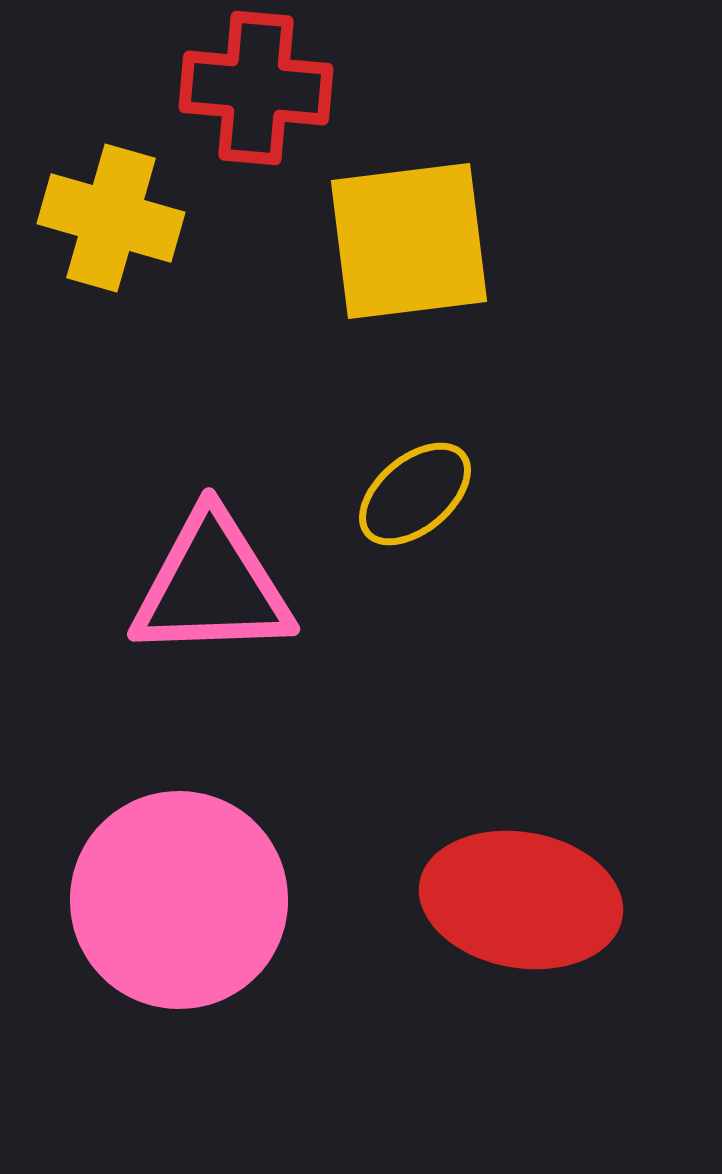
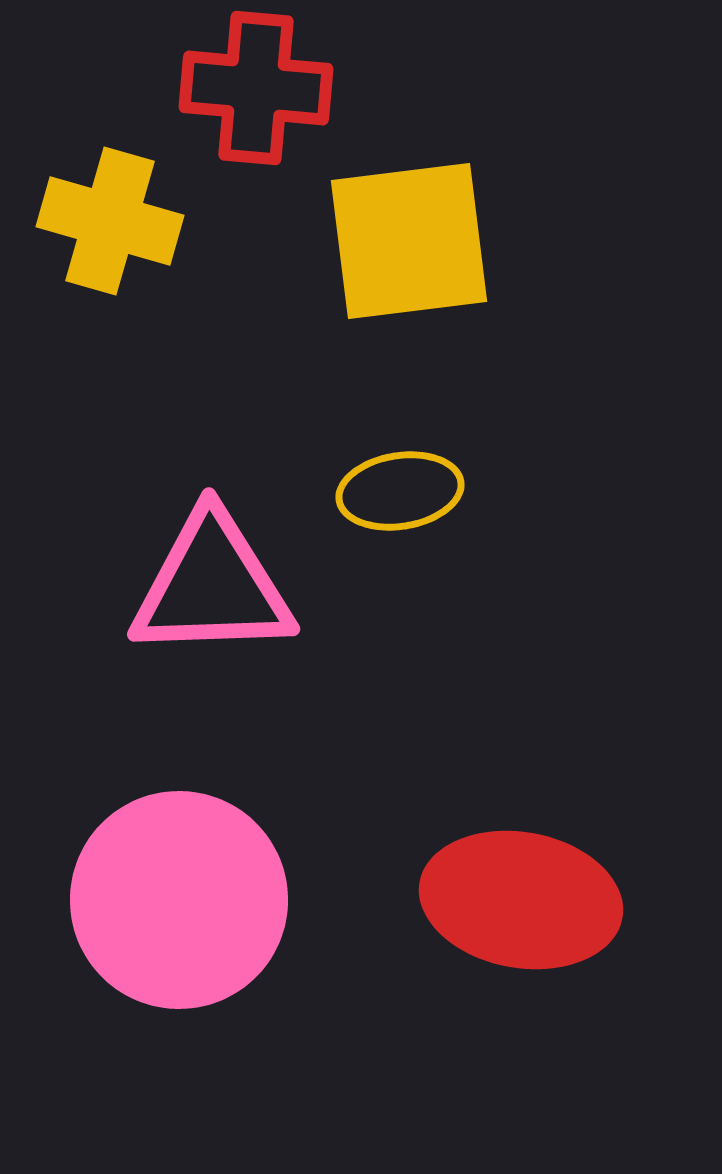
yellow cross: moved 1 px left, 3 px down
yellow ellipse: moved 15 px left, 3 px up; rotated 31 degrees clockwise
